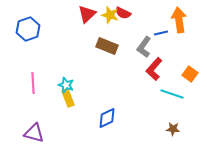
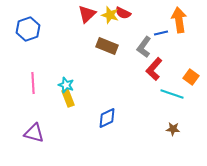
orange square: moved 1 px right, 3 px down
